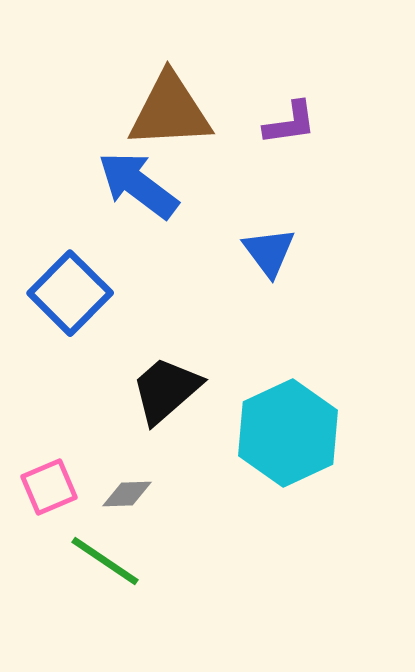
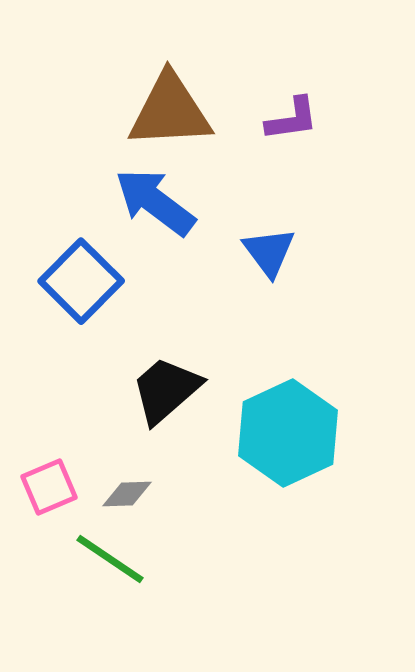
purple L-shape: moved 2 px right, 4 px up
blue arrow: moved 17 px right, 17 px down
blue square: moved 11 px right, 12 px up
green line: moved 5 px right, 2 px up
